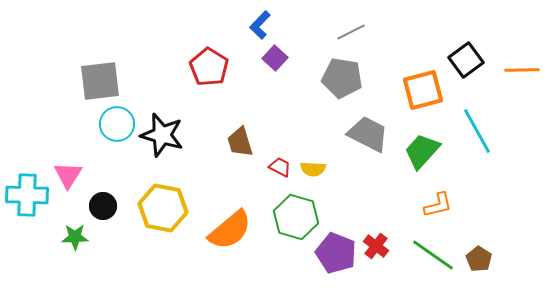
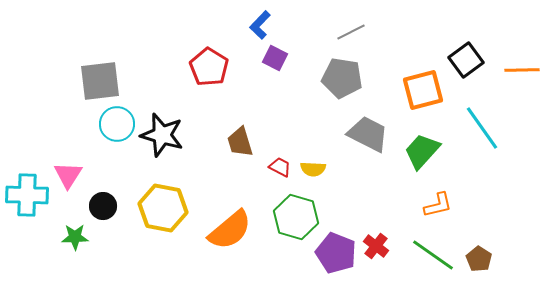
purple square: rotated 15 degrees counterclockwise
cyan line: moved 5 px right, 3 px up; rotated 6 degrees counterclockwise
